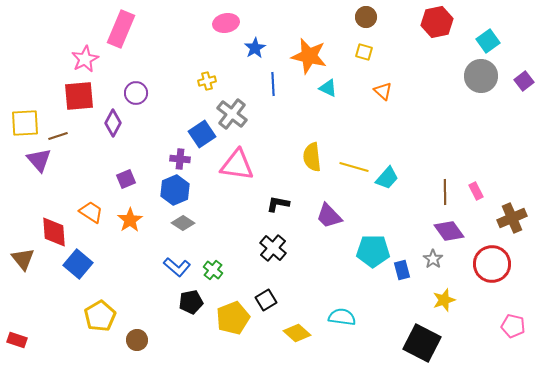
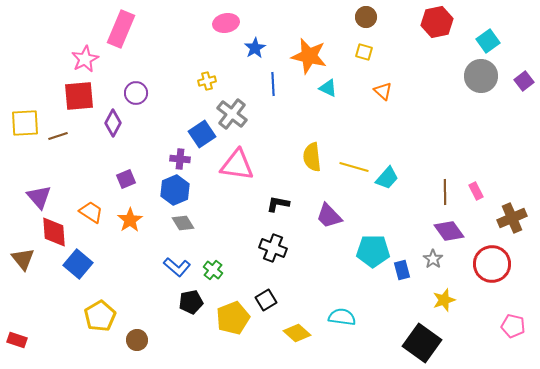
purple triangle at (39, 160): moved 37 px down
gray diamond at (183, 223): rotated 25 degrees clockwise
black cross at (273, 248): rotated 20 degrees counterclockwise
black square at (422, 343): rotated 9 degrees clockwise
